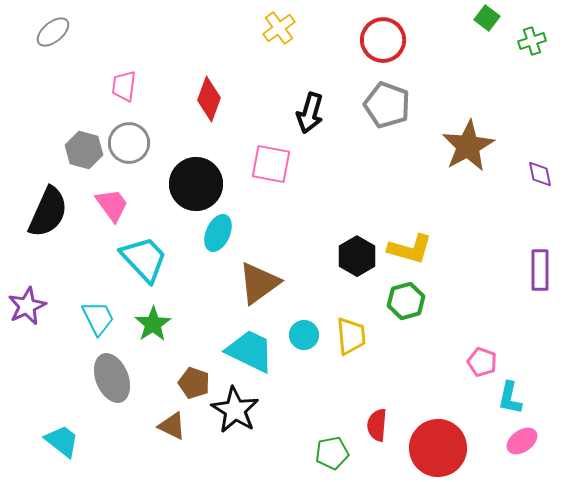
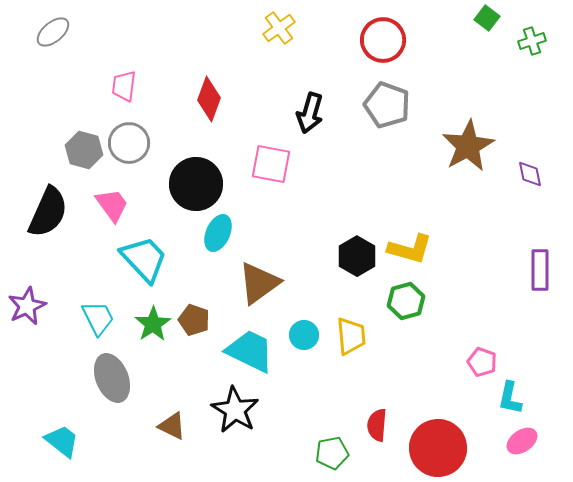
purple diamond at (540, 174): moved 10 px left
brown pentagon at (194, 383): moved 63 px up
